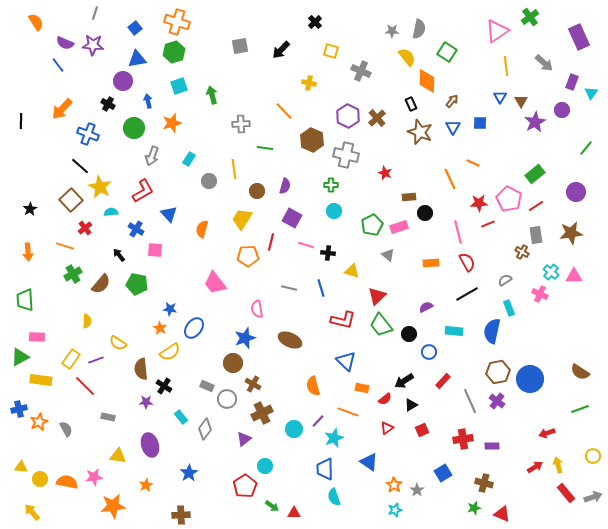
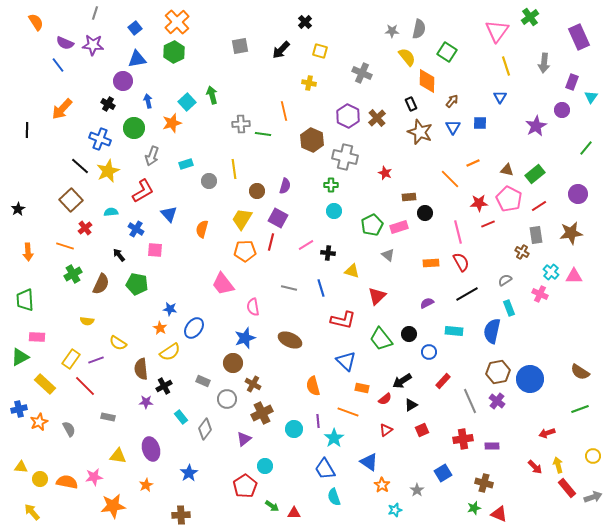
orange cross at (177, 22): rotated 30 degrees clockwise
black cross at (315, 22): moved 10 px left
pink triangle at (497, 31): rotated 20 degrees counterclockwise
yellow square at (331, 51): moved 11 px left
green hexagon at (174, 52): rotated 10 degrees counterclockwise
gray arrow at (544, 63): rotated 54 degrees clockwise
yellow line at (506, 66): rotated 12 degrees counterclockwise
gray cross at (361, 71): moved 1 px right, 2 px down
cyan square at (179, 86): moved 8 px right, 16 px down; rotated 24 degrees counterclockwise
cyan triangle at (591, 93): moved 4 px down
brown triangle at (521, 101): moved 14 px left, 69 px down; rotated 48 degrees counterclockwise
orange line at (284, 111): rotated 30 degrees clockwise
black line at (21, 121): moved 6 px right, 9 px down
purple star at (535, 122): moved 1 px right, 4 px down
blue cross at (88, 134): moved 12 px right, 5 px down
green line at (265, 148): moved 2 px left, 14 px up
gray cross at (346, 155): moved 1 px left, 2 px down
cyan rectangle at (189, 159): moved 3 px left, 5 px down; rotated 40 degrees clockwise
orange line at (473, 163): rotated 48 degrees counterclockwise
orange line at (450, 179): rotated 20 degrees counterclockwise
yellow star at (100, 187): moved 8 px right, 16 px up; rotated 20 degrees clockwise
purple circle at (576, 192): moved 2 px right, 2 px down
red line at (536, 206): moved 3 px right
black star at (30, 209): moved 12 px left
purple square at (292, 218): moved 14 px left
pink line at (306, 245): rotated 49 degrees counterclockwise
orange pentagon at (248, 256): moved 3 px left, 5 px up
red semicircle at (467, 262): moved 6 px left
pink trapezoid at (215, 283): moved 8 px right, 1 px down
brown semicircle at (101, 284): rotated 15 degrees counterclockwise
purple semicircle at (426, 307): moved 1 px right, 4 px up
pink semicircle at (257, 309): moved 4 px left, 2 px up
yellow semicircle at (87, 321): rotated 96 degrees clockwise
green trapezoid at (381, 325): moved 14 px down
yellow rectangle at (41, 380): moved 4 px right, 4 px down; rotated 35 degrees clockwise
black arrow at (404, 381): moved 2 px left
black cross at (164, 386): rotated 28 degrees clockwise
gray rectangle at (207, 386): moved 4 px left, 5 px up
purple line at (318, 421): rotated 48 degrees counterclockwise
red triangle at (387, 428): moved 1 px left, 2 px down
gray semicircle at (66, 429): moved 3 px right
cyan star at (334, 438): rotated 12 degrees counterclockwise
purple ellipse at (150, 445): moved 1 px right, 4 px down
red arrow at (535, 467): rotated 77 degrees clockwise
blue trapezoid at (325, 469): rotated 30 degrees counterclockwise
orange star at (394, 485): moved 12 px left
red rectangle at (566, 493): moved 1 px right, 5 px up
red triangle at (502, 514): moved 3 px left
